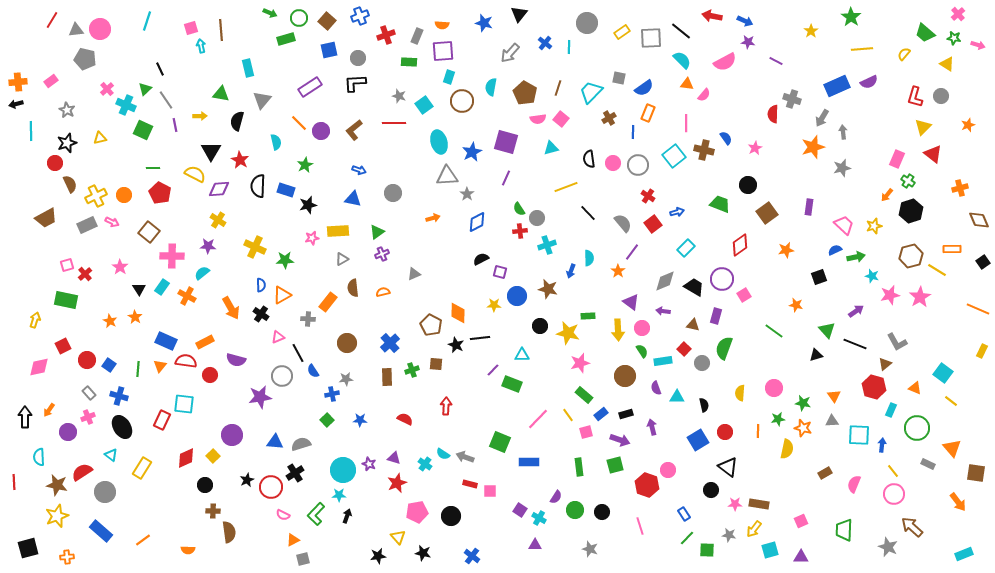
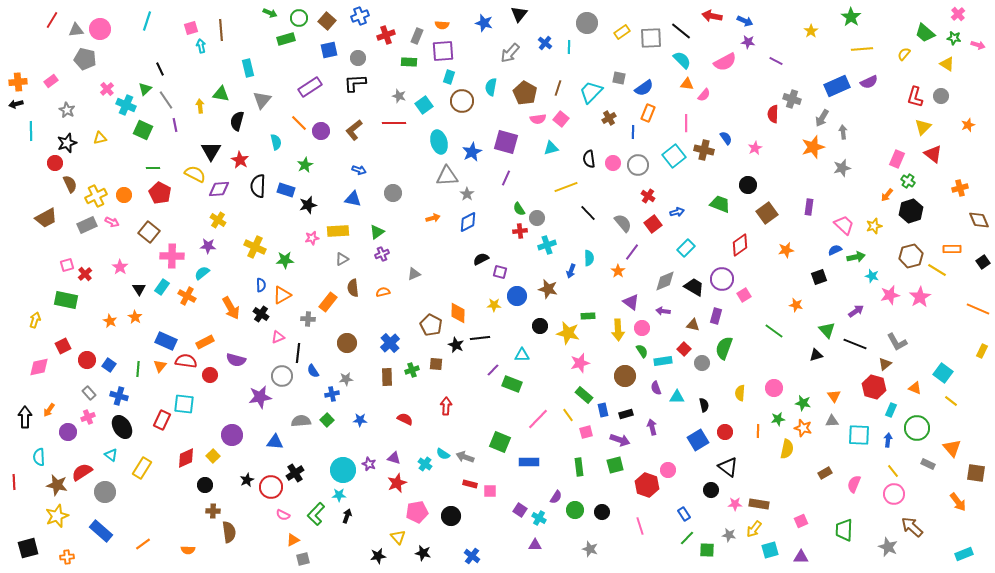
yellow arrow at (200, 116): moved 10 px up; rotated 96 degrees counterclockwise
blue diamond at (477, 222): moved 9 px left
black line at (298, 353): rotated 36 degrees clockwise
blue rectangle at (601, 414): moved 2 px right, 4 px up; rotated 64 degrees counterclockwise
gray semicircle at (301, 444): moved 23 px up; rotated 12 degrees clockwise
blue arrow at (882, 445): moved 6 px right, 5 px up
orange line at (143, 540): moved 4 px down
